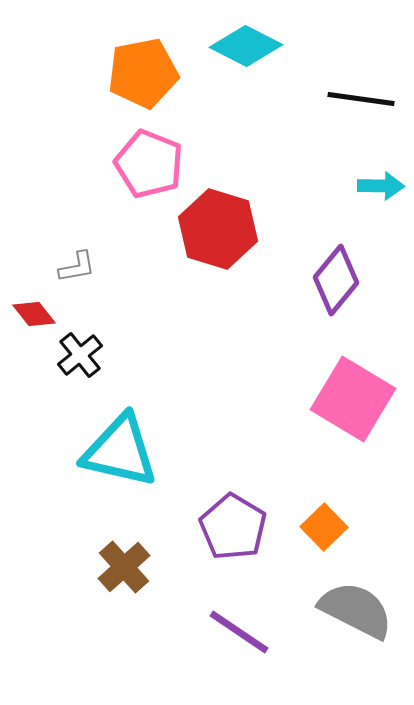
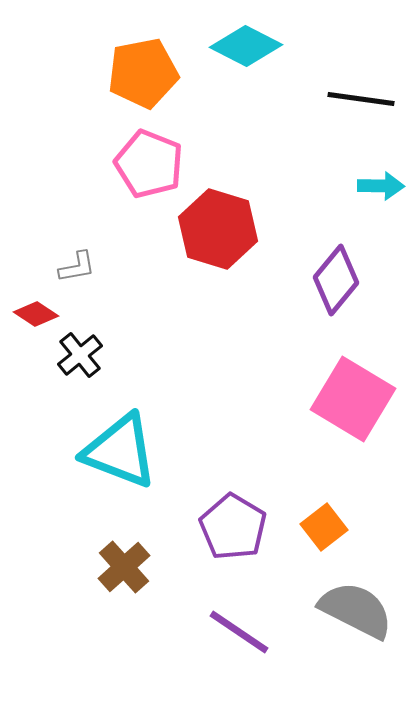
red diamond: moved 2 px right; rotated 18 degrees counterclockwise
cyan triangle: rotated 8 degrees clockwise
orange square: rotated 6 degrees clockwise
